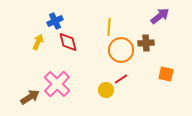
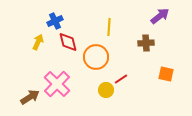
orange circle: moved 25 px left, 7 px down
